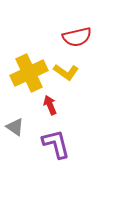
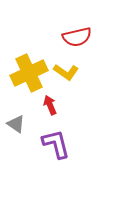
gray triangle: moved 1 px right, 3 px up
